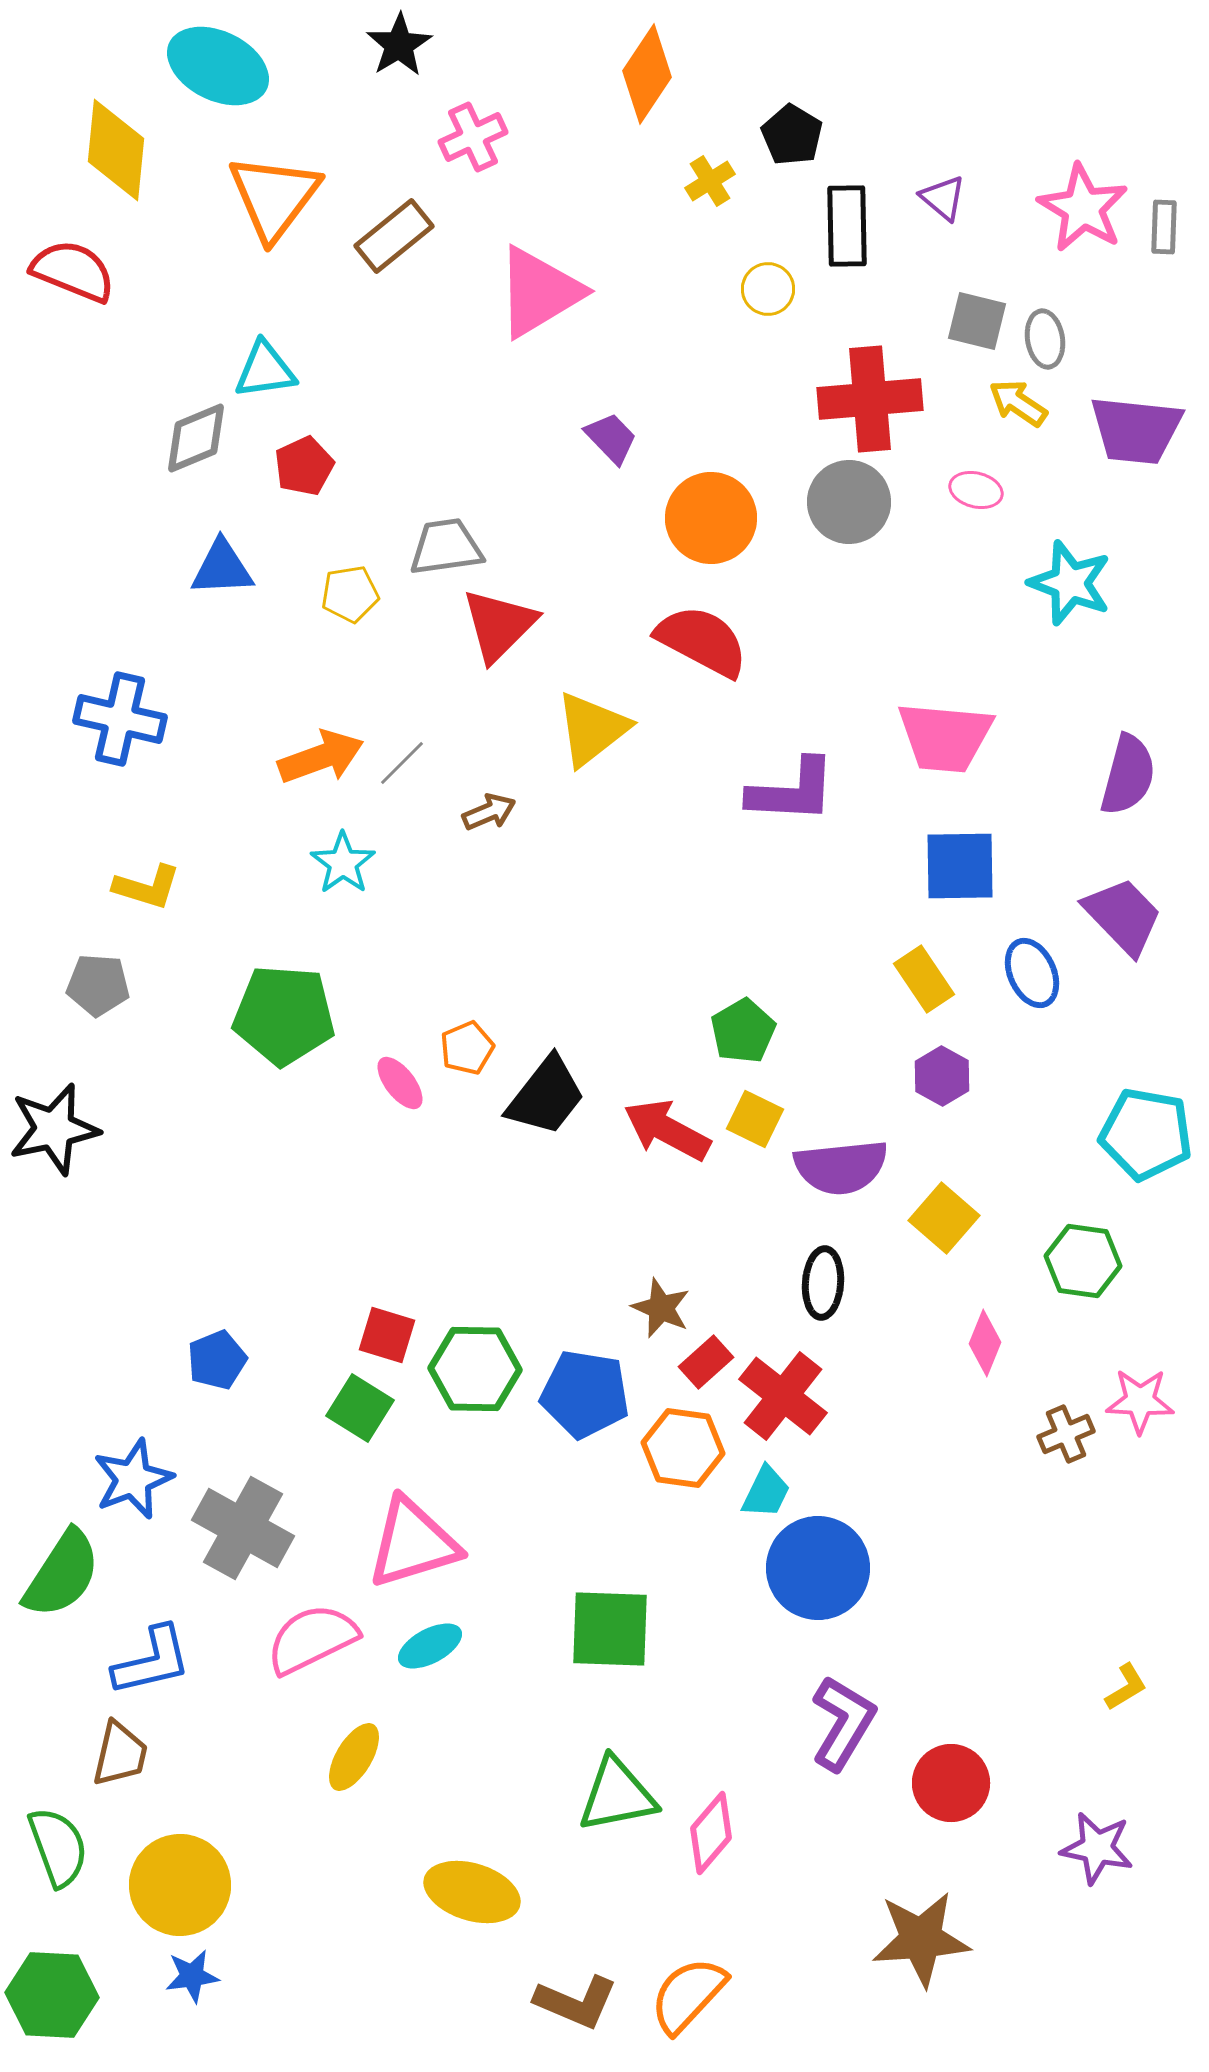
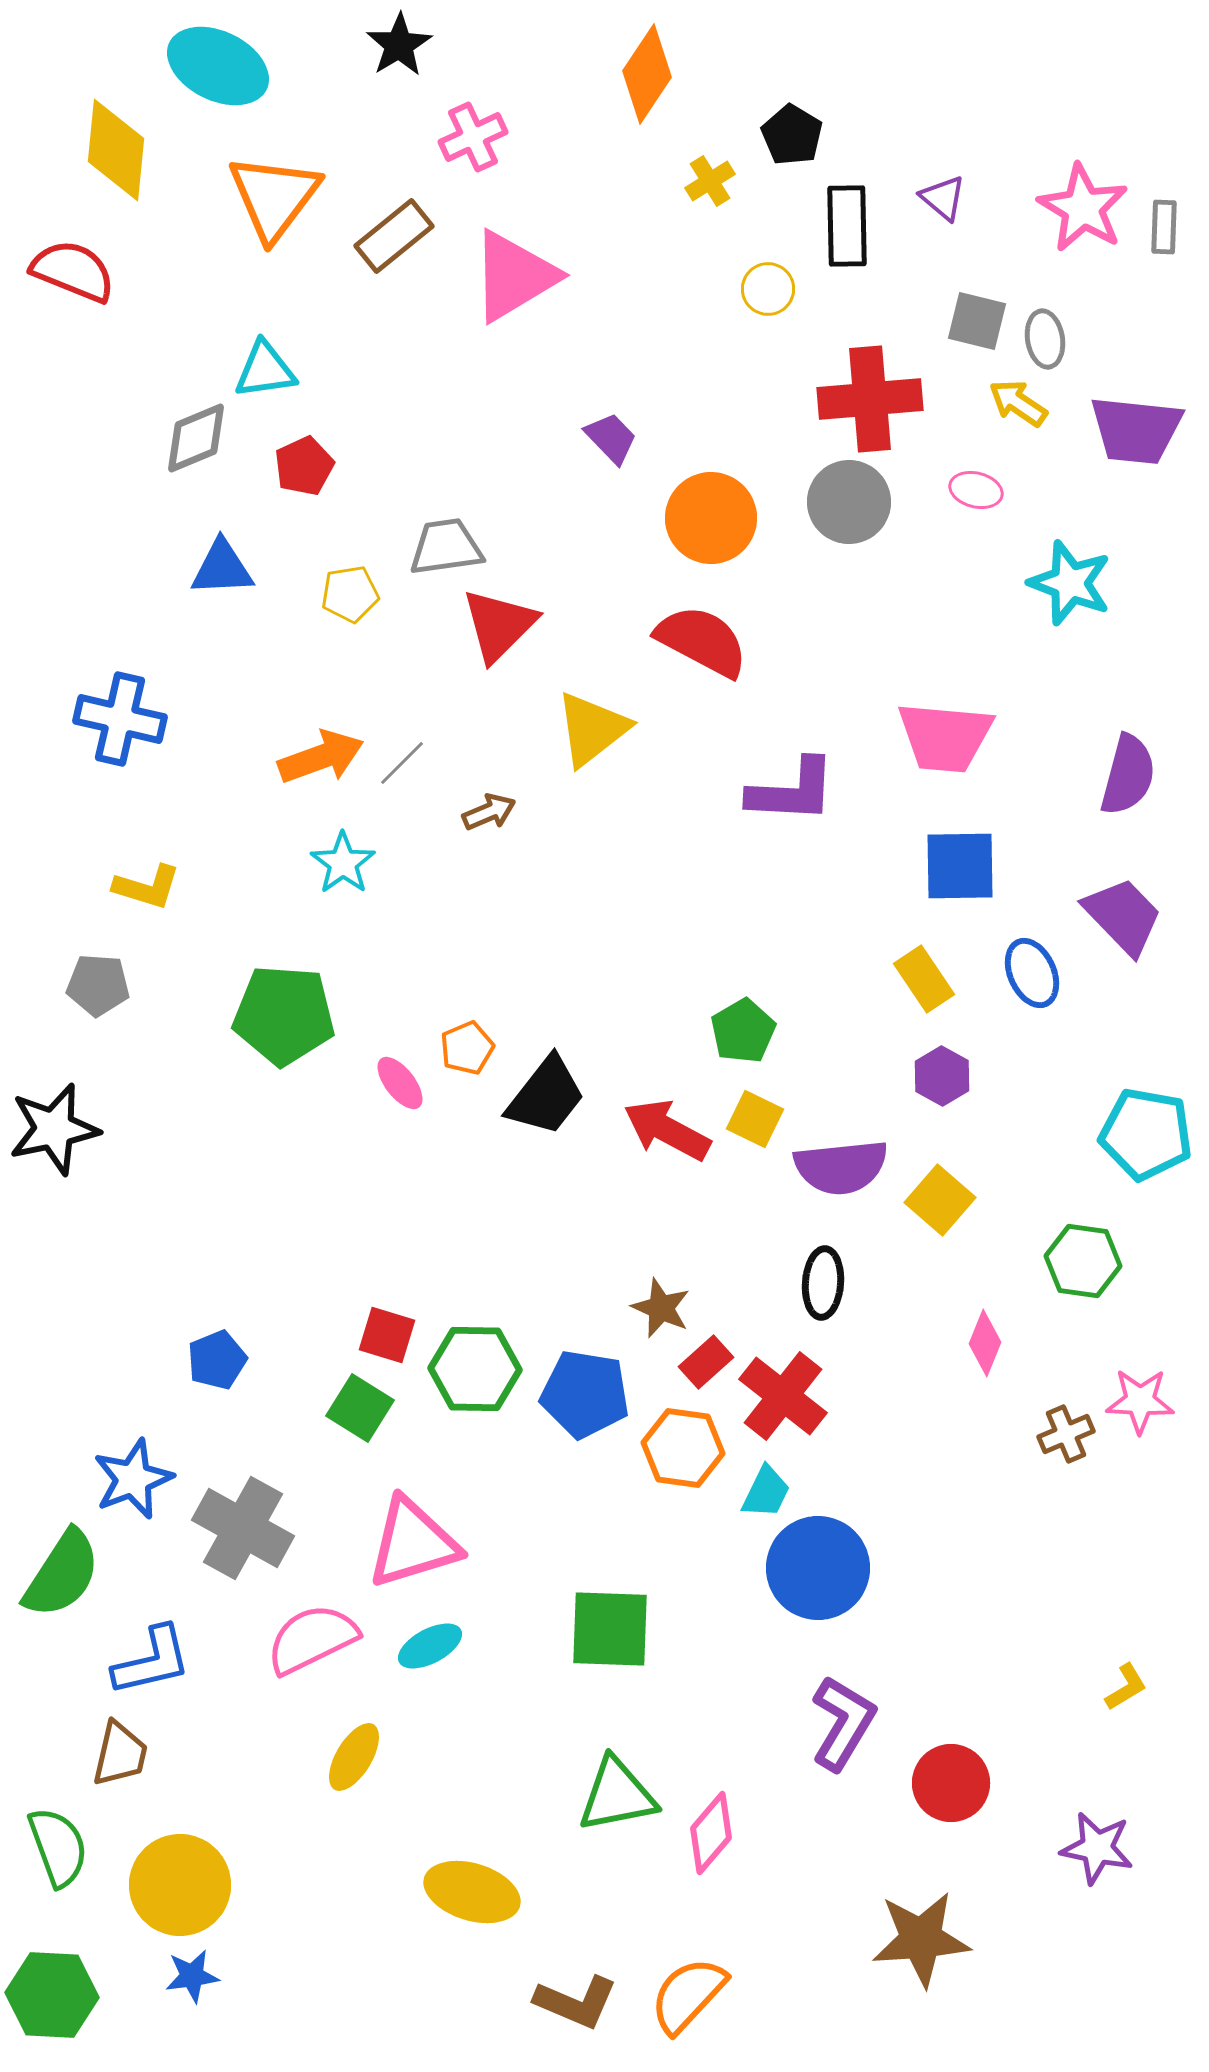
pink triangle at (539, 292): moved 25 px left, 16 px up
yellow square at (944, 1218): moved 4 px left, 18 px up
